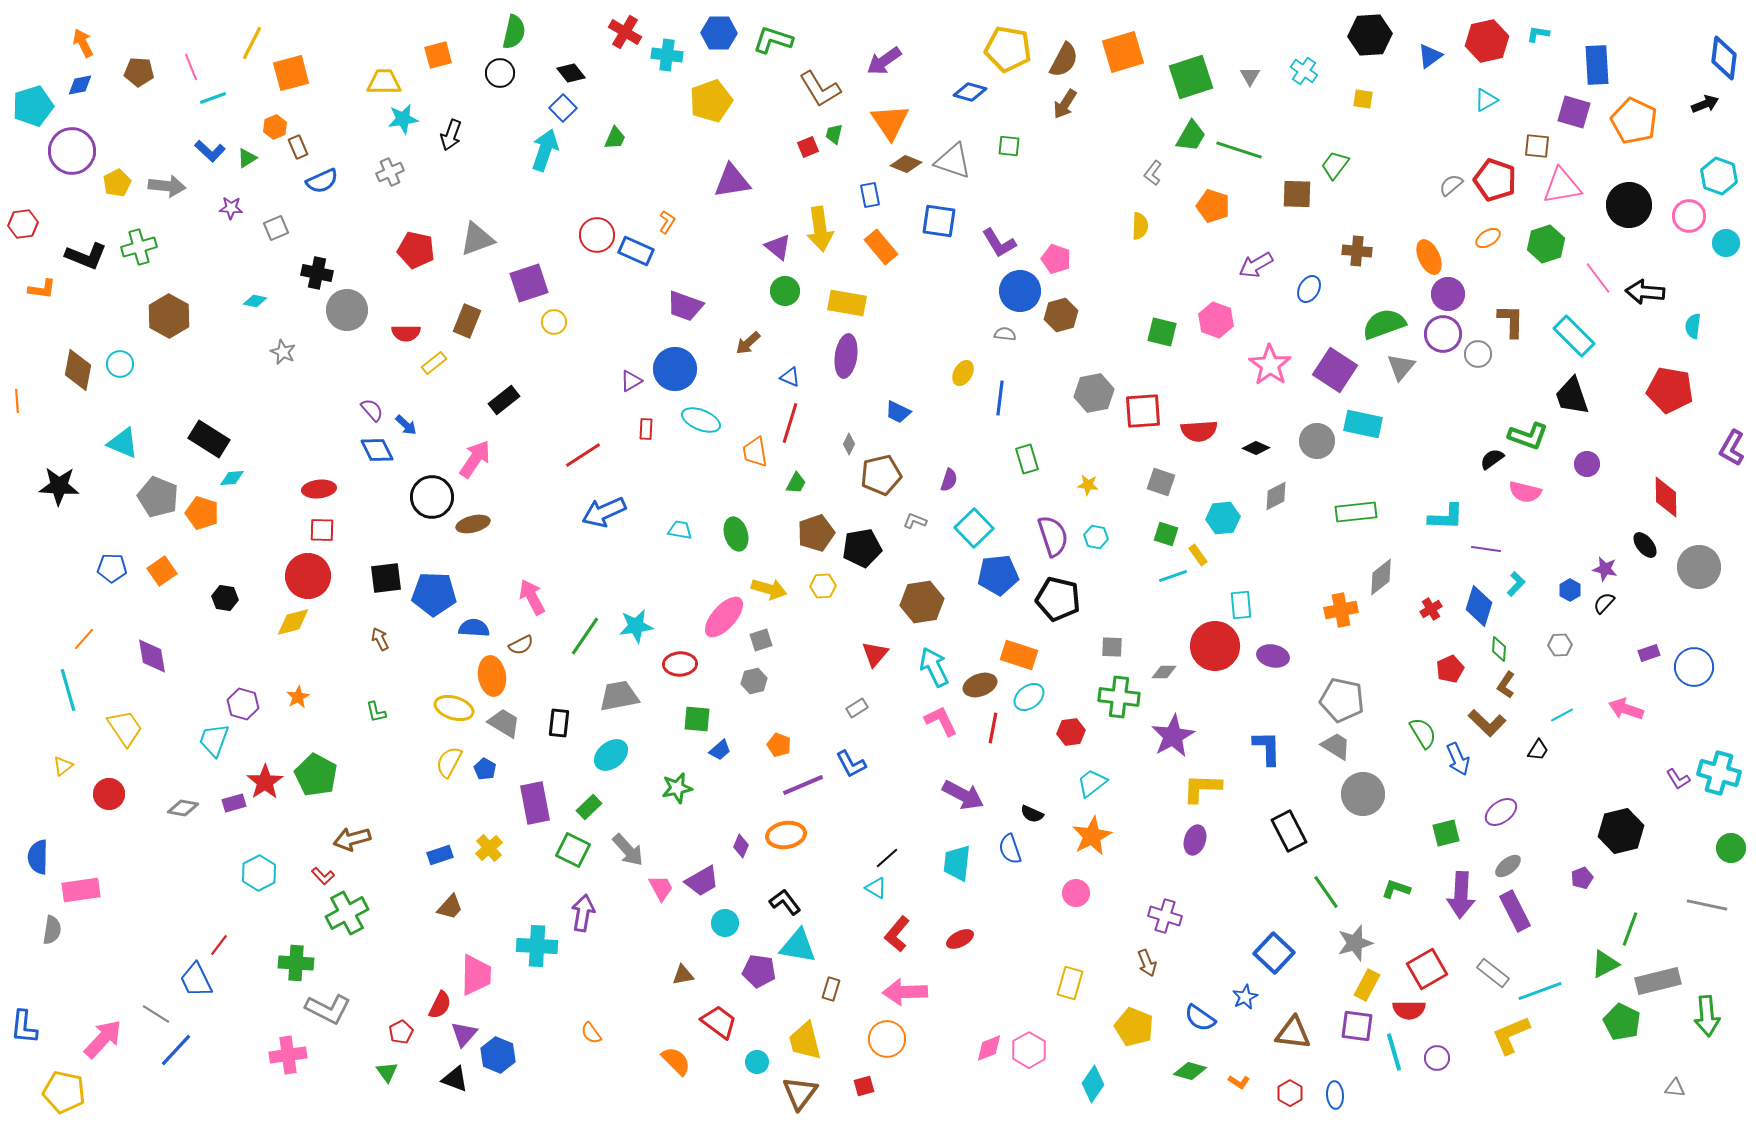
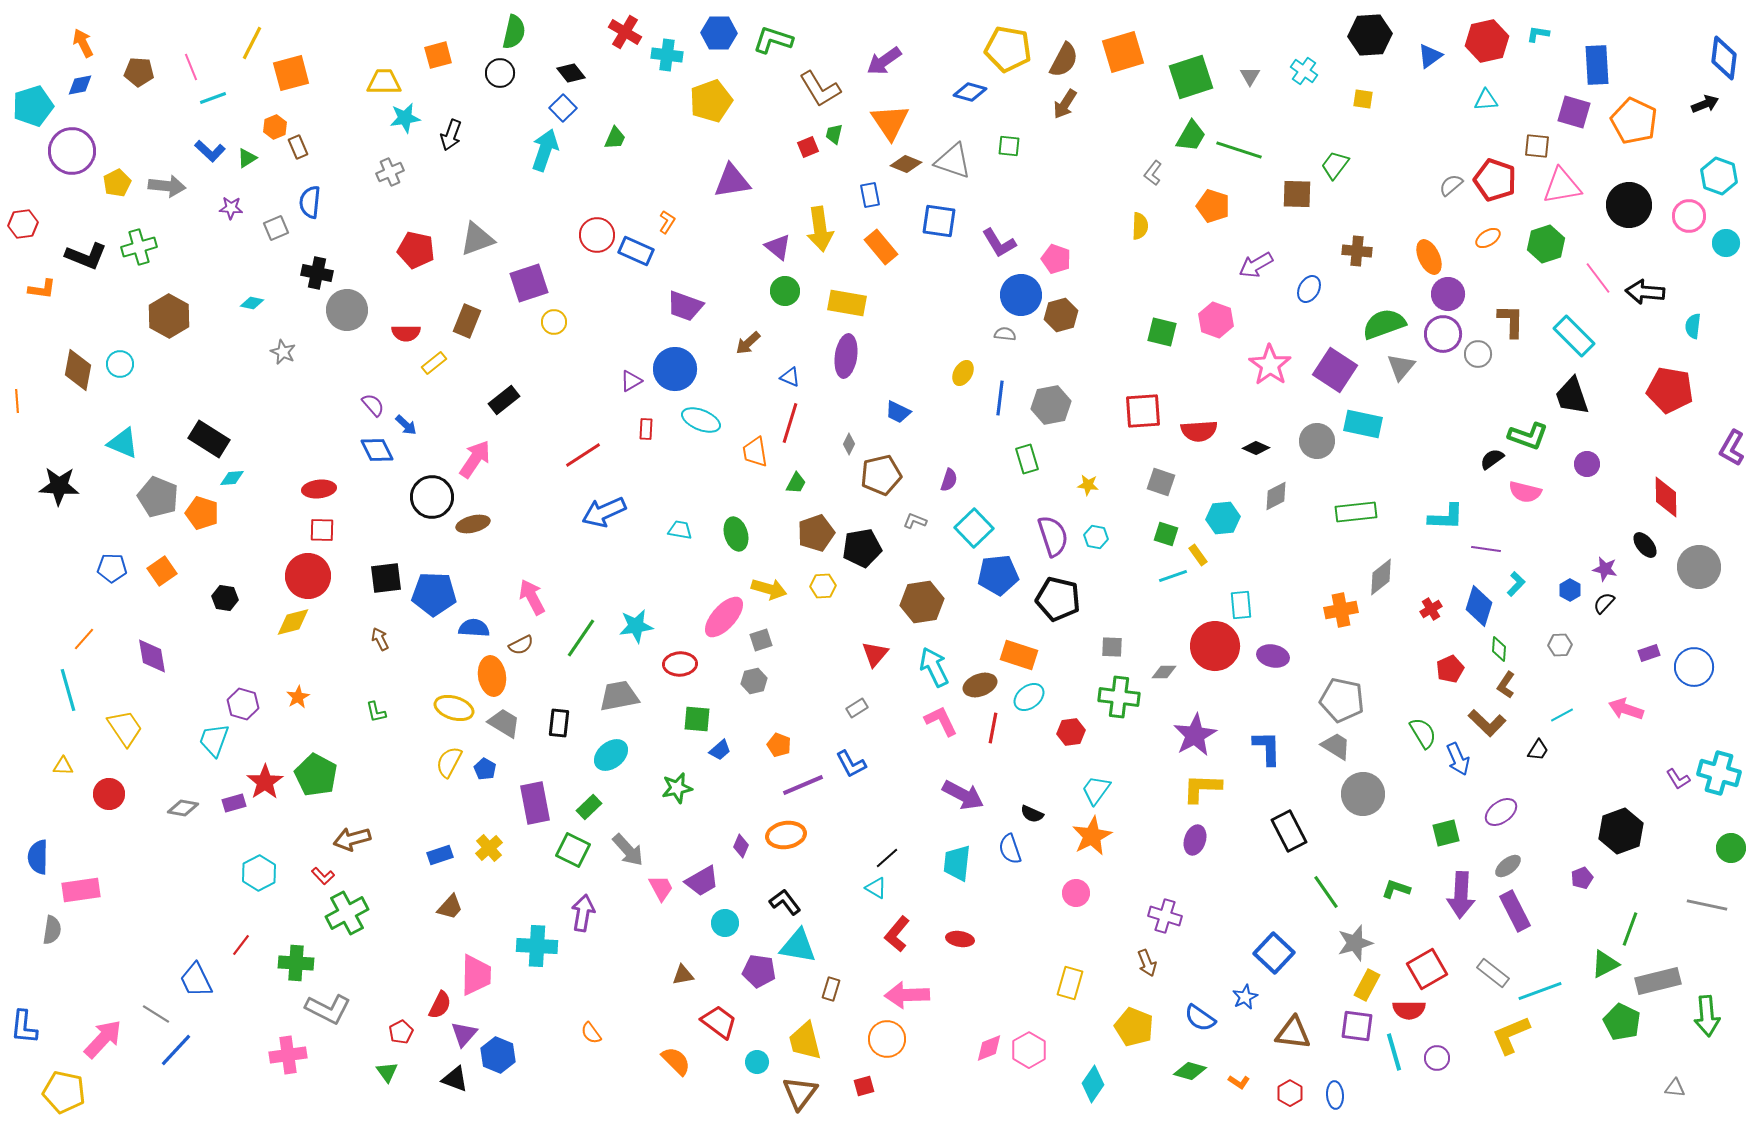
cyan triangle at (1486, 100): rotated 25 degrees clockwise
cyan star at (403, 119): moved 2 px right, 1 px up
blue semicircle at (322, 181): moved 12 px left, 21 px down; rotated 120 degrees clockwise
blue circle at (1020, 291): moved 1 px right, 4 px down
cyan diamond at (255, 301): moved 3 px left, 2 px down
gray hexagon at (1094, 393): moved 43 px left, 12 px down
purple semicircle at (372, 410): moved 1 px right, 5 px up
green line at (585, 636): moved 4 px left, 2 px down
purple star at (1173, 736): moved 22 px right, 1 px up
yellow triangle at (63, 766): rotated 40 degrees clockwise
cyan trapezoid at (1092, 783): moved 4 px right, 7 px down; rotated 16 degrees counterclockwise
black hexagon at (1621, 831): rotated 6 degrees counterclockwise
red ellipse at (960, 939): rotated 36 degrees clockwise
red line at (219, 945): moved 22 px right
pink arrow at (905, 992): moved 2 px right, 3 px down
